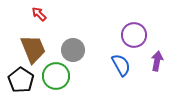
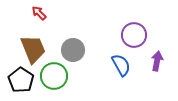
red arrow: moved 1 px up
green circle: moved 2 px left
